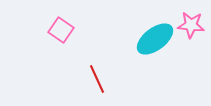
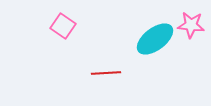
pink square: moved 2 px right, 4 px up
red line: moved 9 px right, 6 px up; rotated 68 degrees counterclockwise
